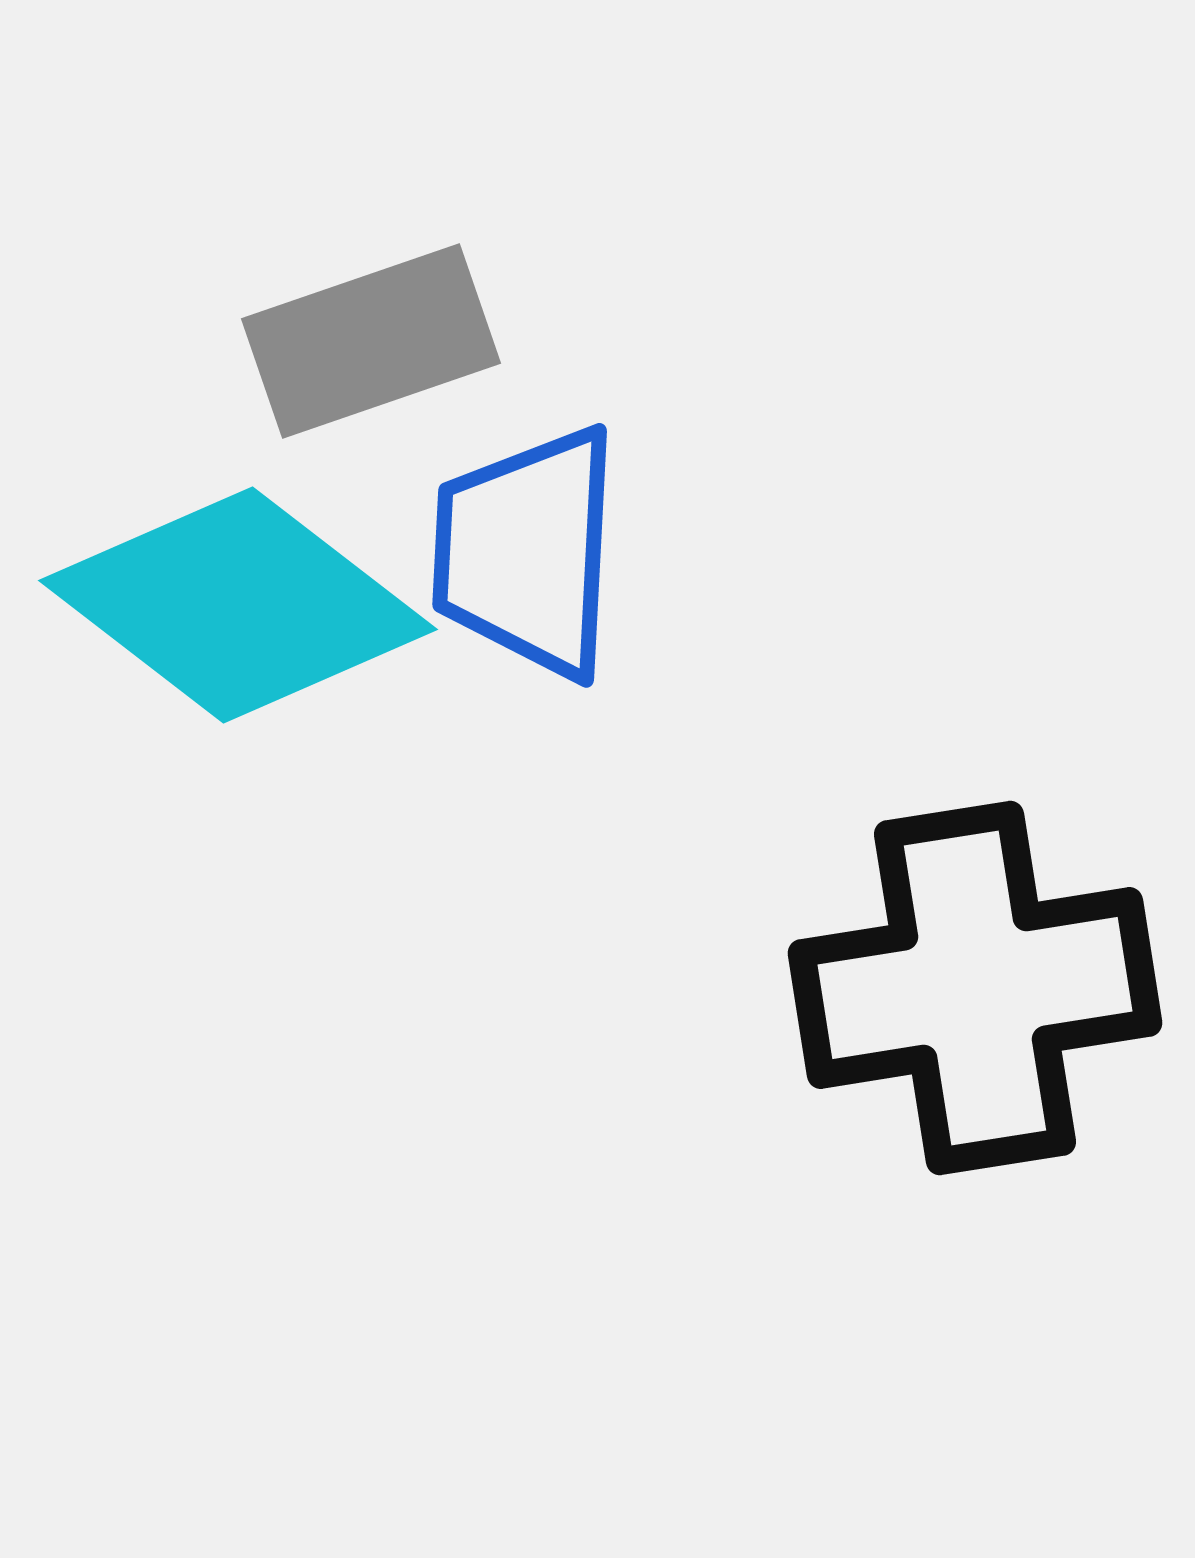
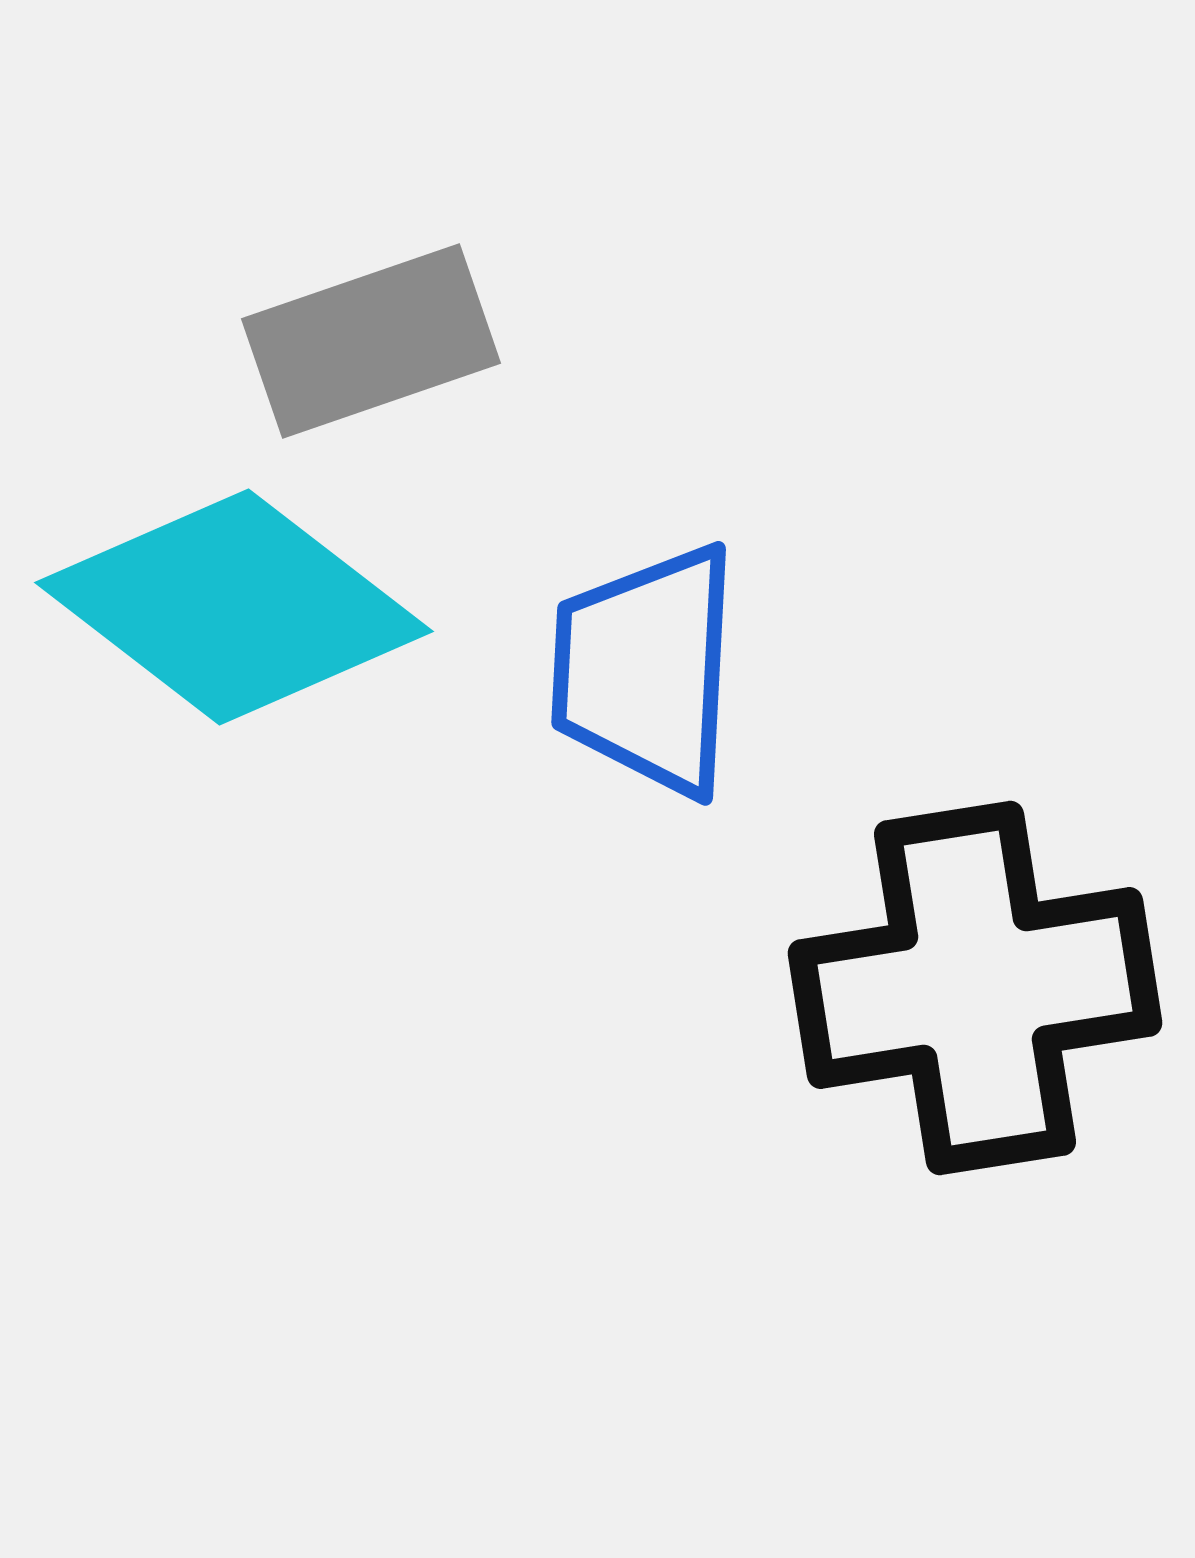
blue trapezoid: moved 119 px right, 118 px down
cyan diamond: moved 4 px left, 2 px down
